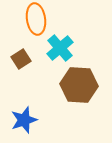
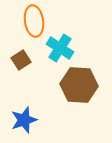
orange ellipse: moved 2 px left, 2 px down
cyan cross: rotated 16 degrees counterclockwise
brown square: moved 1 px down
